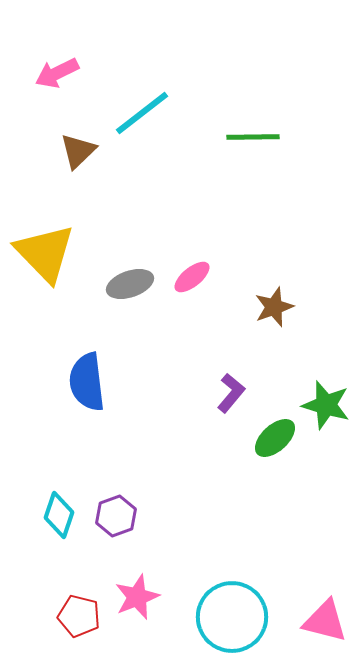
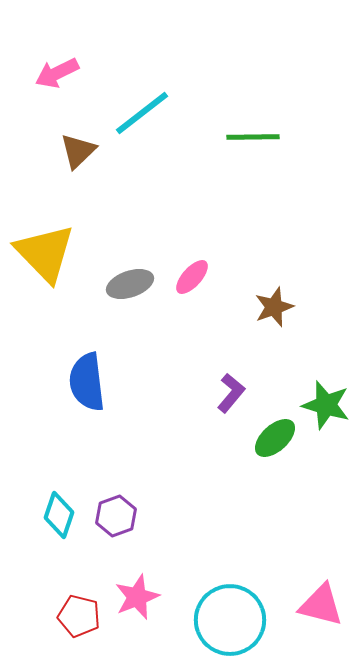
pink ellipse: rotated 9 degrees counterclockwise
cyan circle: moved 2 px left, 3 px down
pink triangle: moved 4 px left, 16 px up
